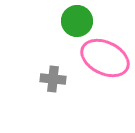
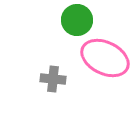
green circle: moved 1 px up
